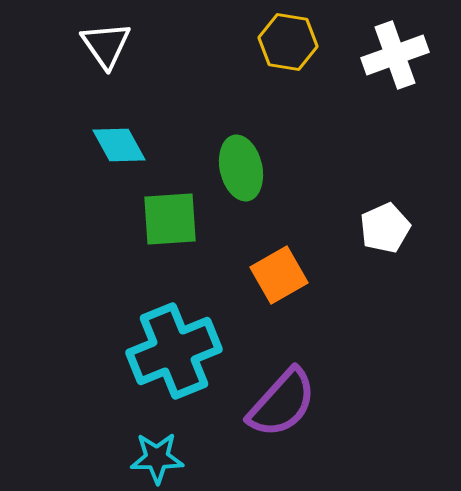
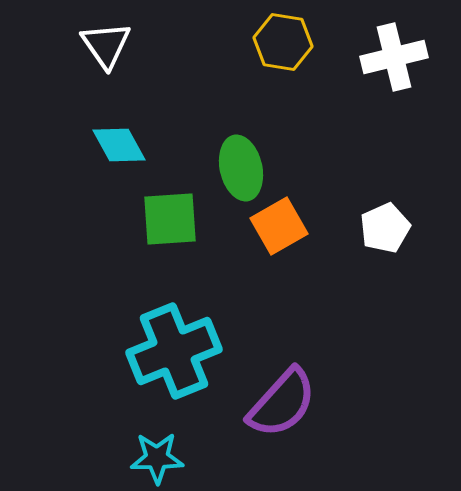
yellow hexagon: moved 5 px left
white cross: moved 1 px left, 2 px down; rotated 6 degrees clockwise
orange square: moved 49 px up
